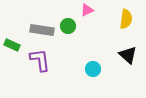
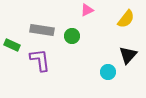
yellow semicircle: rotated 30 degrees clockwise
green circle: moved 4 px right, 10 px down
black triangle: rotated 30 degrees clockwise
cyan circle: moved 15 px right, 3 px down
